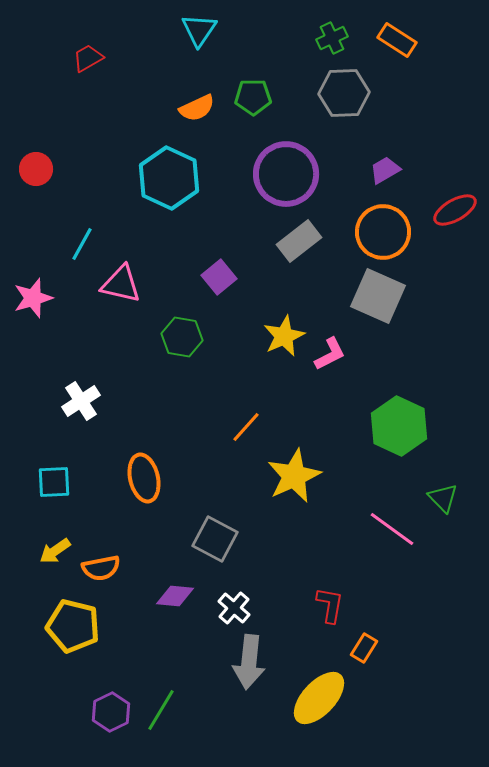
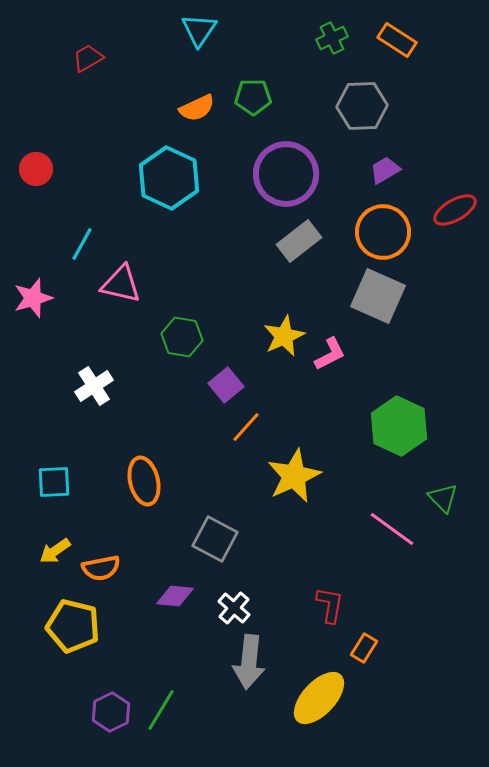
gray hexagon at (344, 93): moved 18 px right, 13 px down
purple square at (219, 277): moved 7 px right, 108 px down
white cross at (81, 401): moved 13 px right, 15 px up
orange ellipse at (144, 478): moved 3 px down
